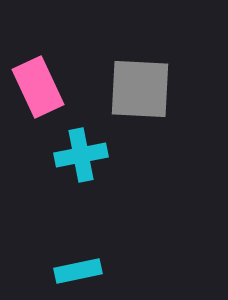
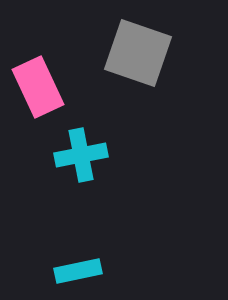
gray square: moved 2 px left, 36 px up; rotated 16 degrees clockwise
